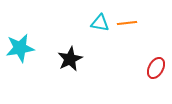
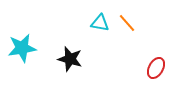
orange line: rotated 54 degrees clockwise
cyan star: moved 2 px right
black star: rotated 30 degrees counterclockwise
